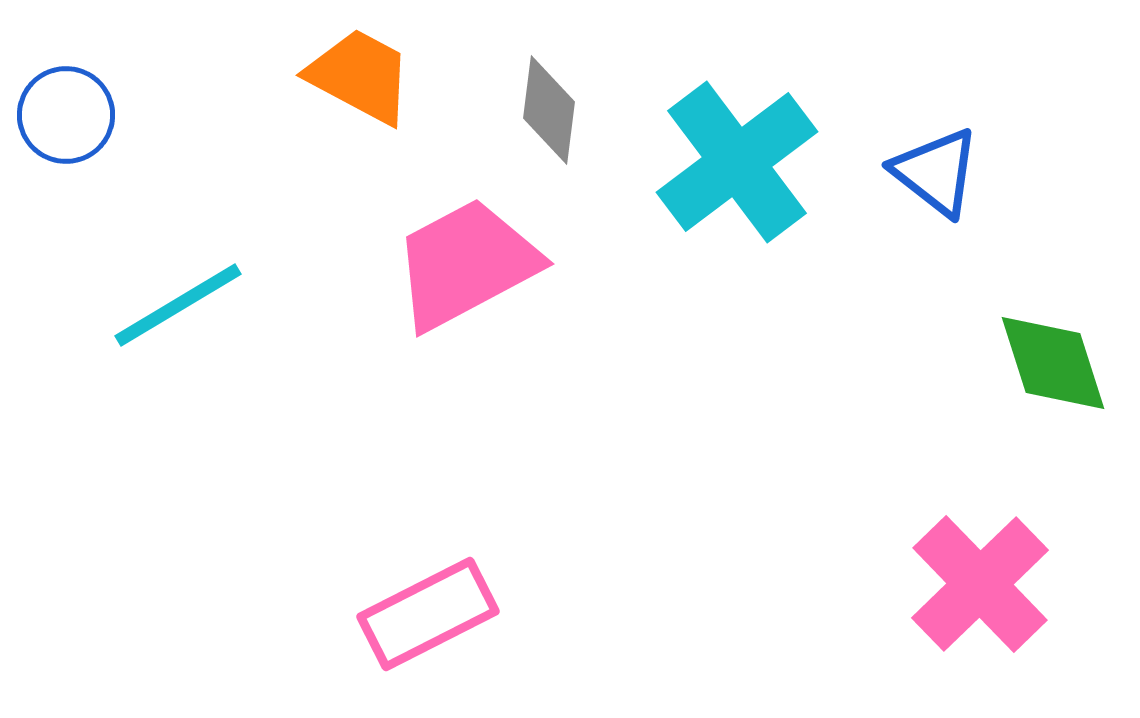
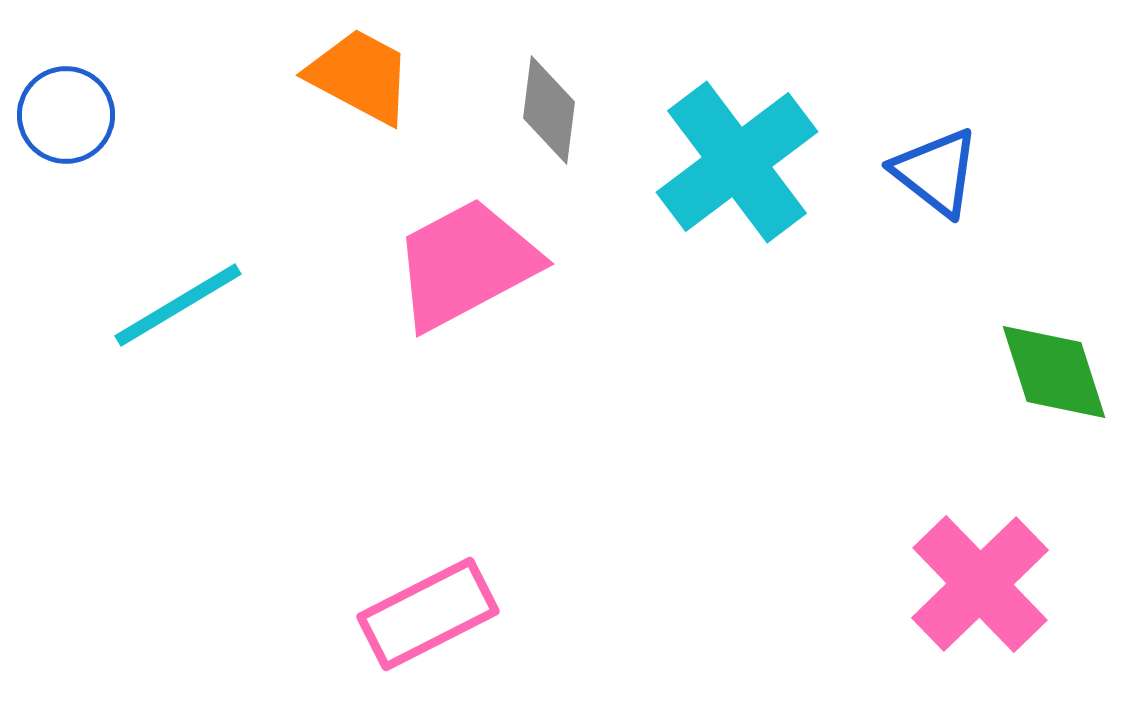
green diamond: moved 1 px right, 9 px down
